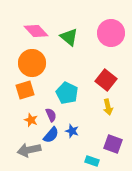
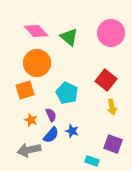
orange circle: moved 5 px right
yellow arrow: moved 4 px right
